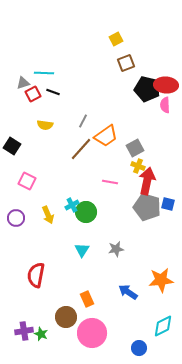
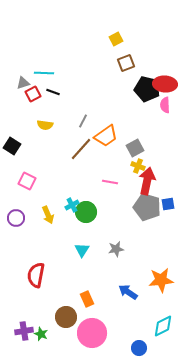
red ellipse: moved 1 px left, 1 px up
blue square: rotated 24 degrees counterclockwise
